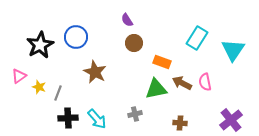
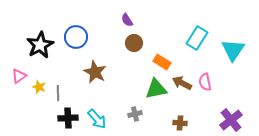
orange rectangle: rotated 12 degrees clockwise
gray line: rotated 21 degrees counterclockwise
